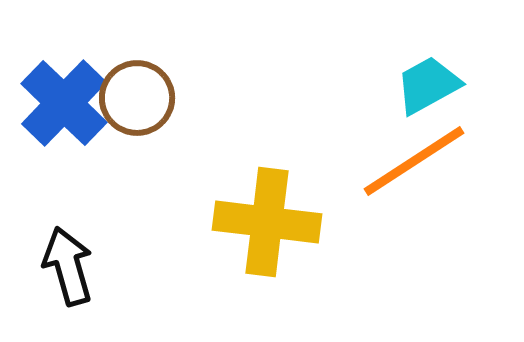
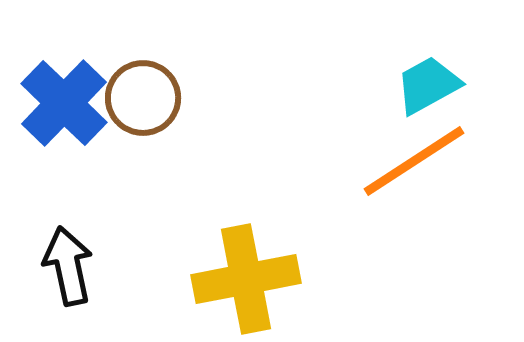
brown circle: moved 6 px right
yellow cross: moved 21 px left, 57 px down; rotated 18 degrees counterclockwise
black arrow: rotated 4 degrees clockwise
